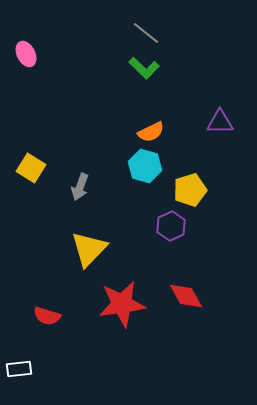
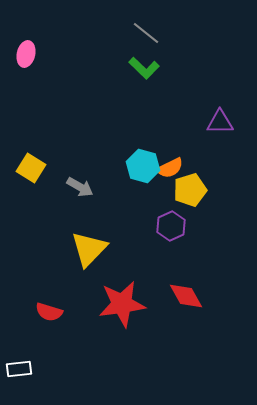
pink ellipse: rotated 40 degrees clockwise
orange semicircle: moved 19 px right, 36 px down
cyan hexagon: moved 2 px left
gray arrow: rotated 80 degrees counterclockwise
red semicircle: moved 2 px right, 4 px up
